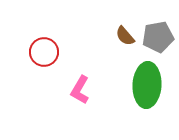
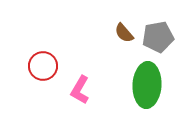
brown semicircle: moved 1 px left, 3 px up
red circle: moved 1 px left, 14 px down
